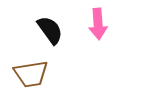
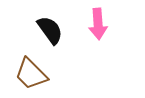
brown trapezoid: rotated 54 degrees clockwise
